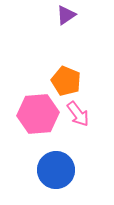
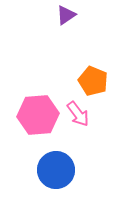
orange pentagon: moved 27 px right
pink hexagon: moved 1 px down
